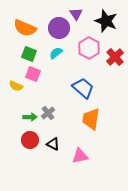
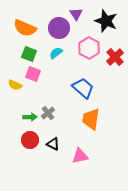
yellow semicircle: moved 1 px left, 1 px up
